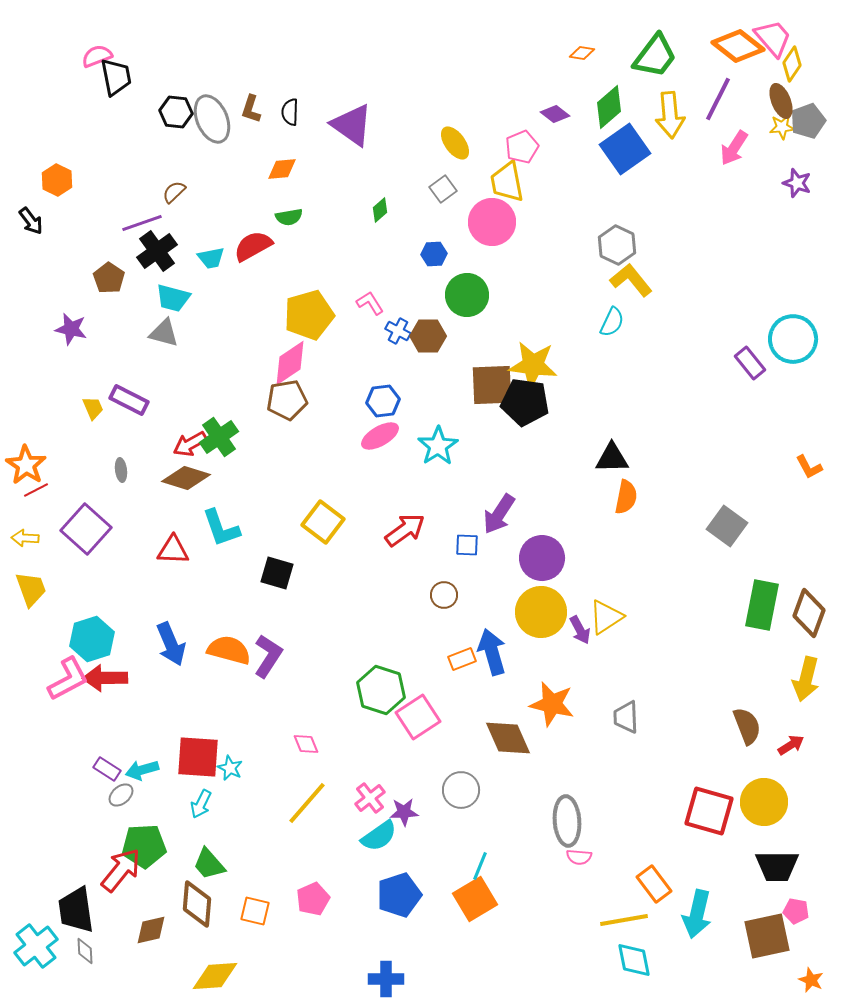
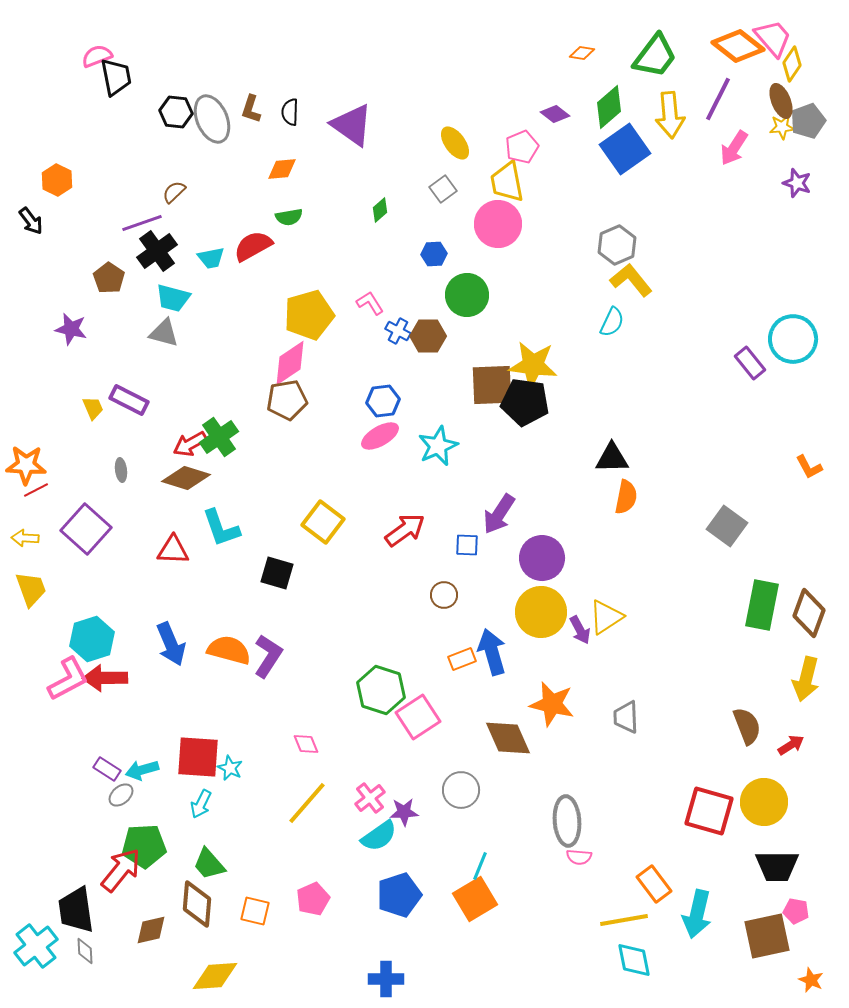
pink circle at (492, 222): moved 6 px right, 2 px down
gray hexagon at (617, 245): rotated 12 degrees clockwise
cyan star at (438, 446): rotated 9 degrees clockwise
orange star at (26, 465): rotated 30 degrees counterclockwise
